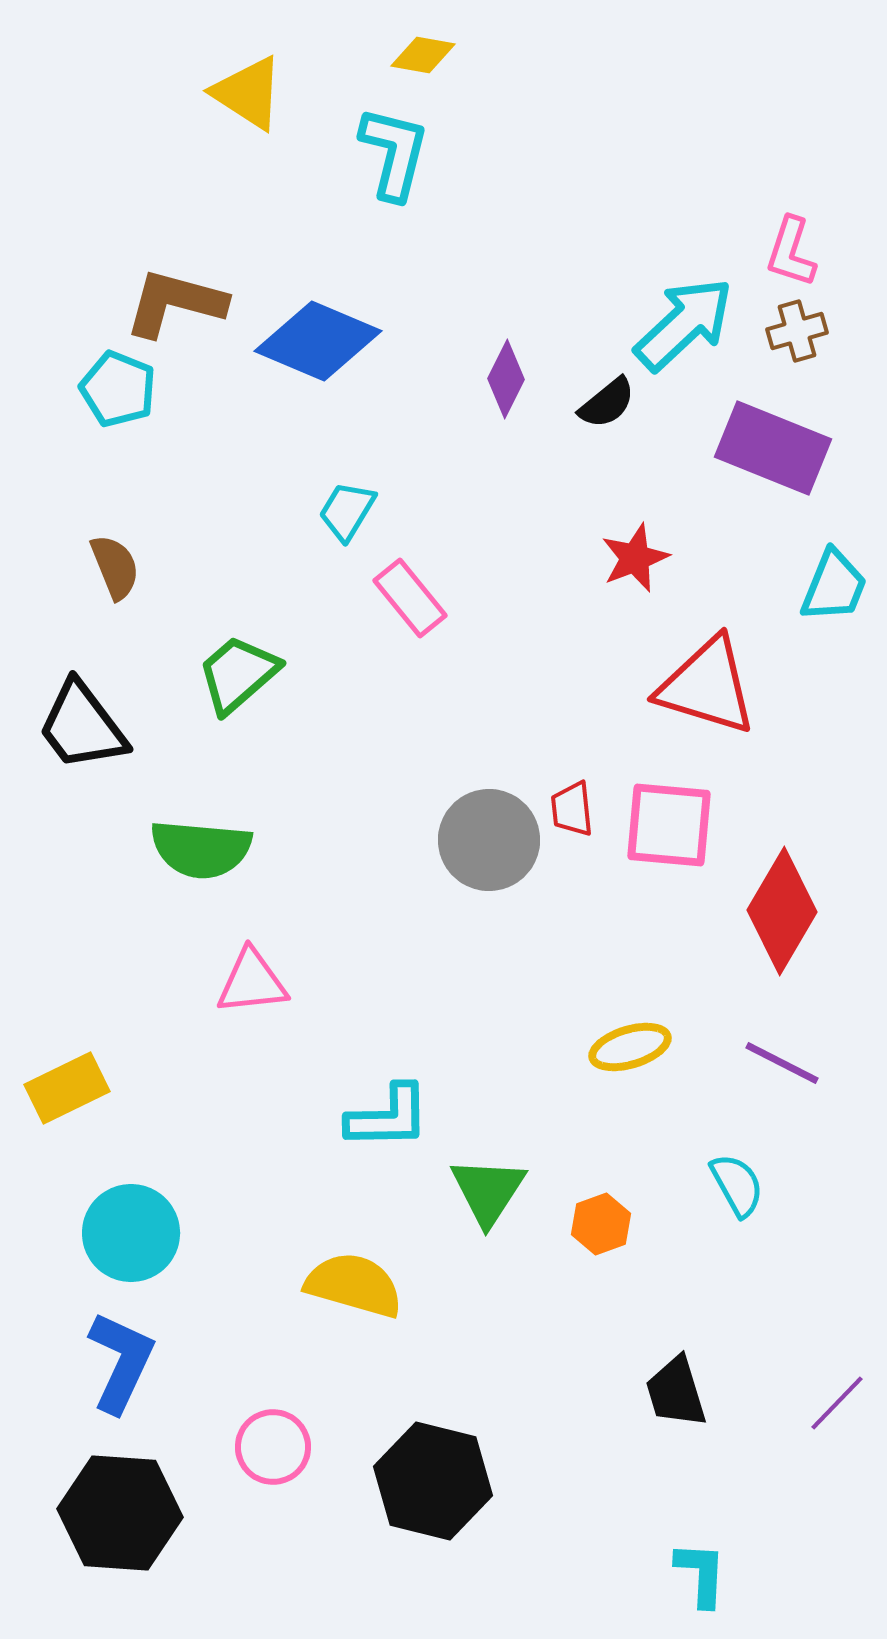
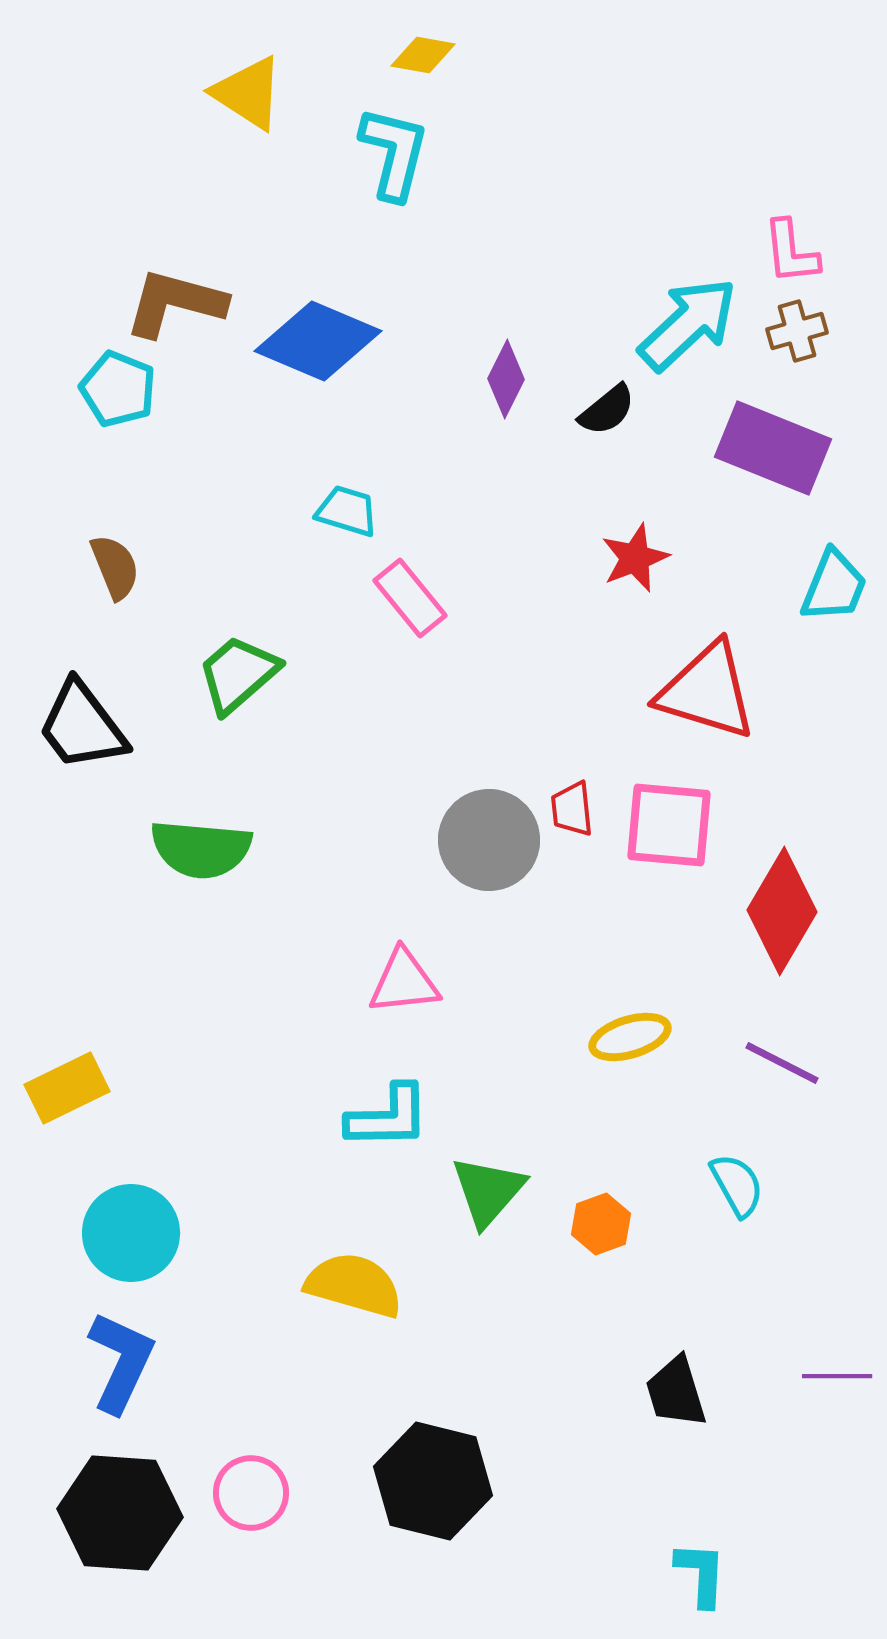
pink L-shape at (791, 252): rotated 24 degrees counterclockwise
cyan arrow at (684, 324): moved 4 px right
black semicircle at (607, 403): moved 7 px down
cyan trapezoid at (347, 511): rotated 76 degrees clockwise
red triangle at (707, 686): moved 5 px down
pink triangle at (252, 982): moved 152 px right
yellow ellipse at (630, 1047): moved 10 px up
green triangle at (488, 1191): rotated 8 degrees clockwise
purple line at (837, 1403): moved 27 px up; rotated 46 degrees clockwise
pink circle at (273, 1447): moved 22 px left, 46 px down
